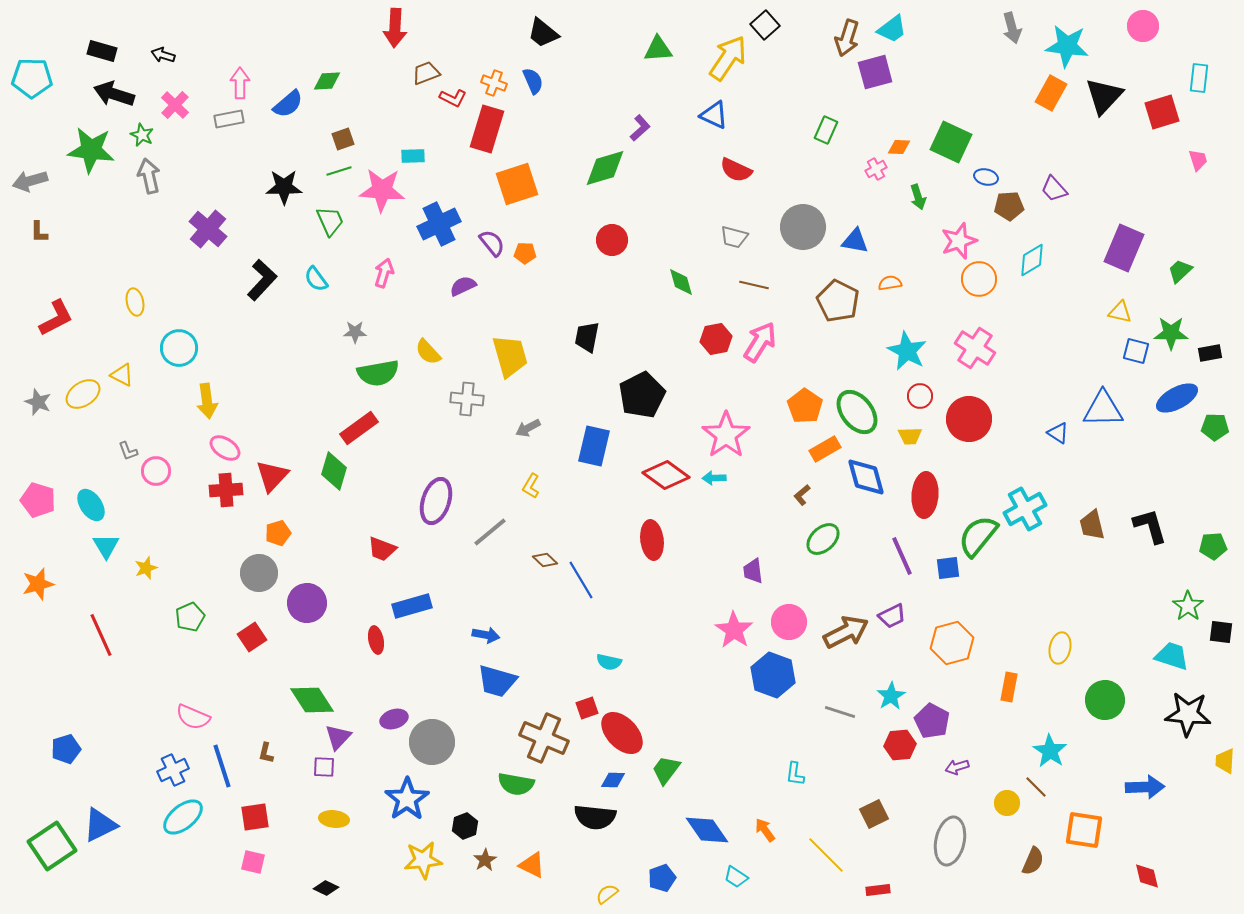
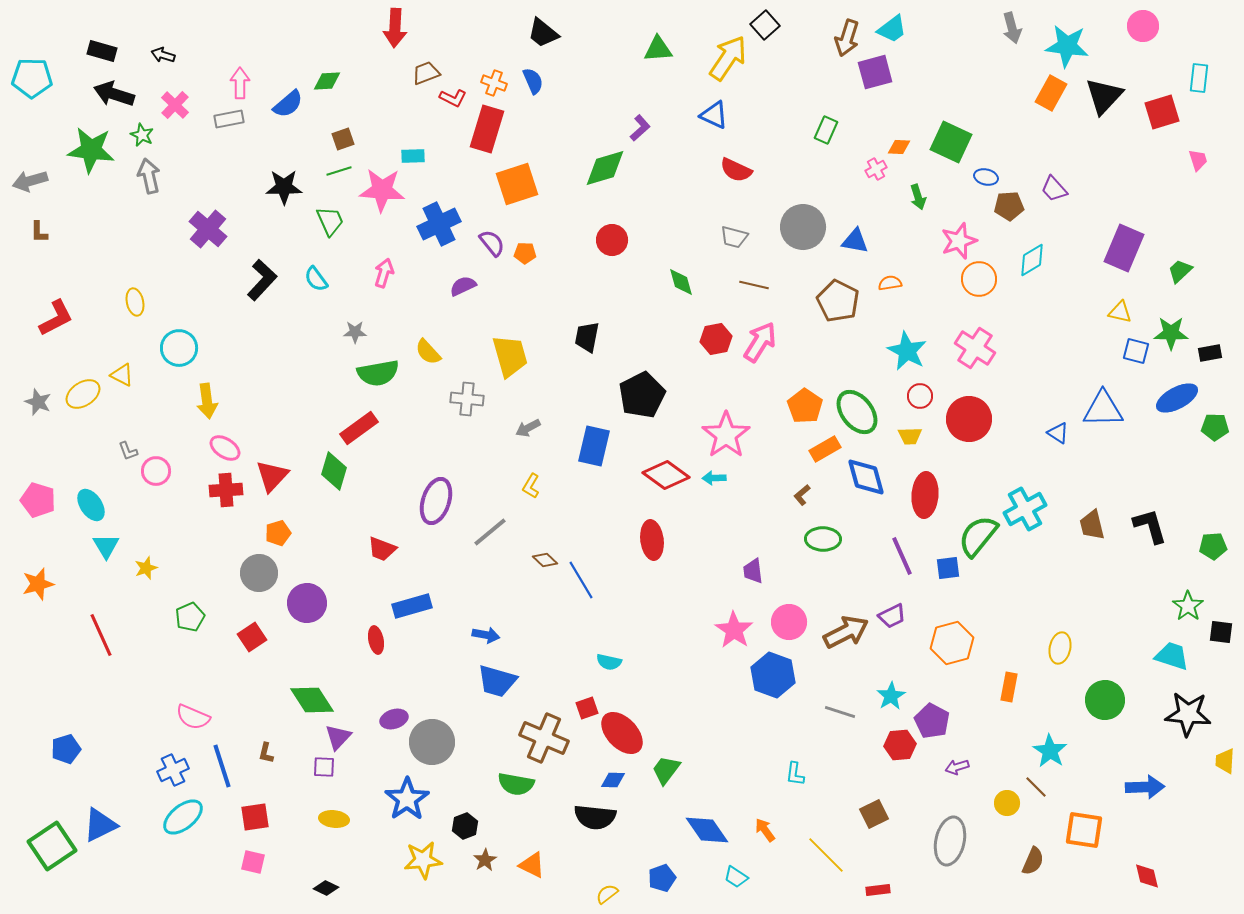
green ellipse at (823, 539): rotated 44 degrees clockwise
